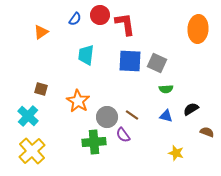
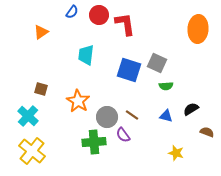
red circle: moved 1 px left
blue semicircle: moved 3 px left, 7 px up
blue square: moved 1 px left, 9 px down; rotated 15 degrees clockwise
green semicircle: moved 3 px up
yellow cross: rotated 8 degrees counterclockwise
